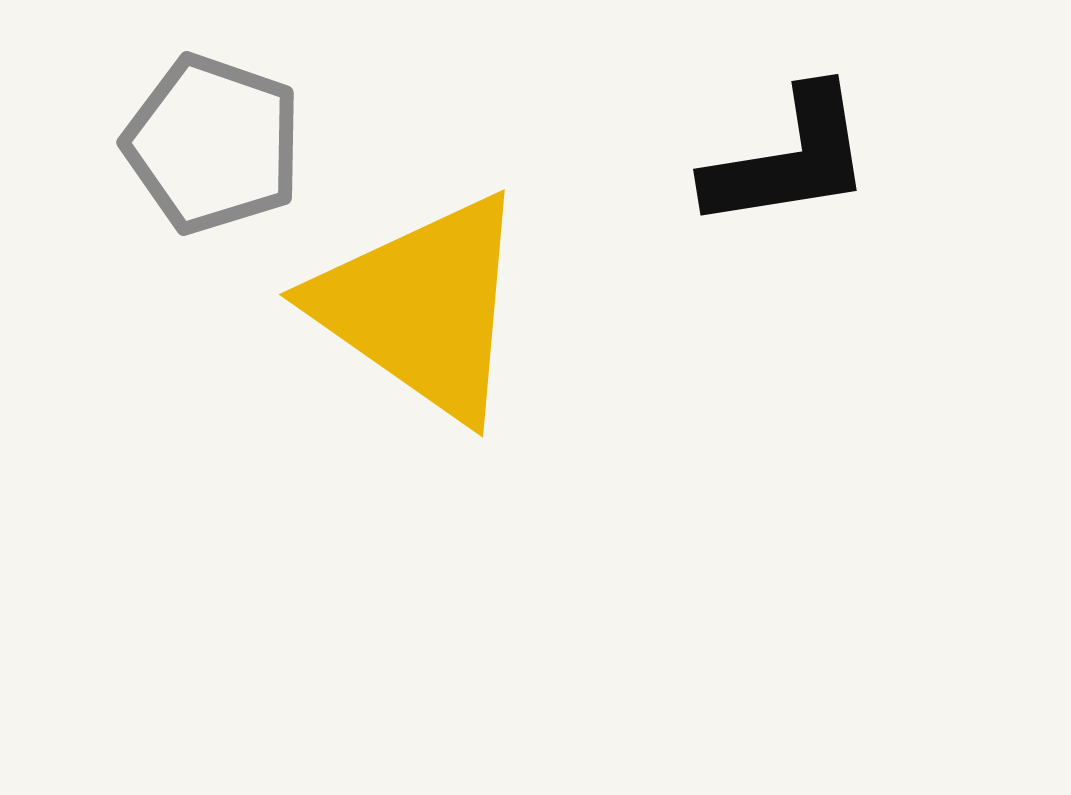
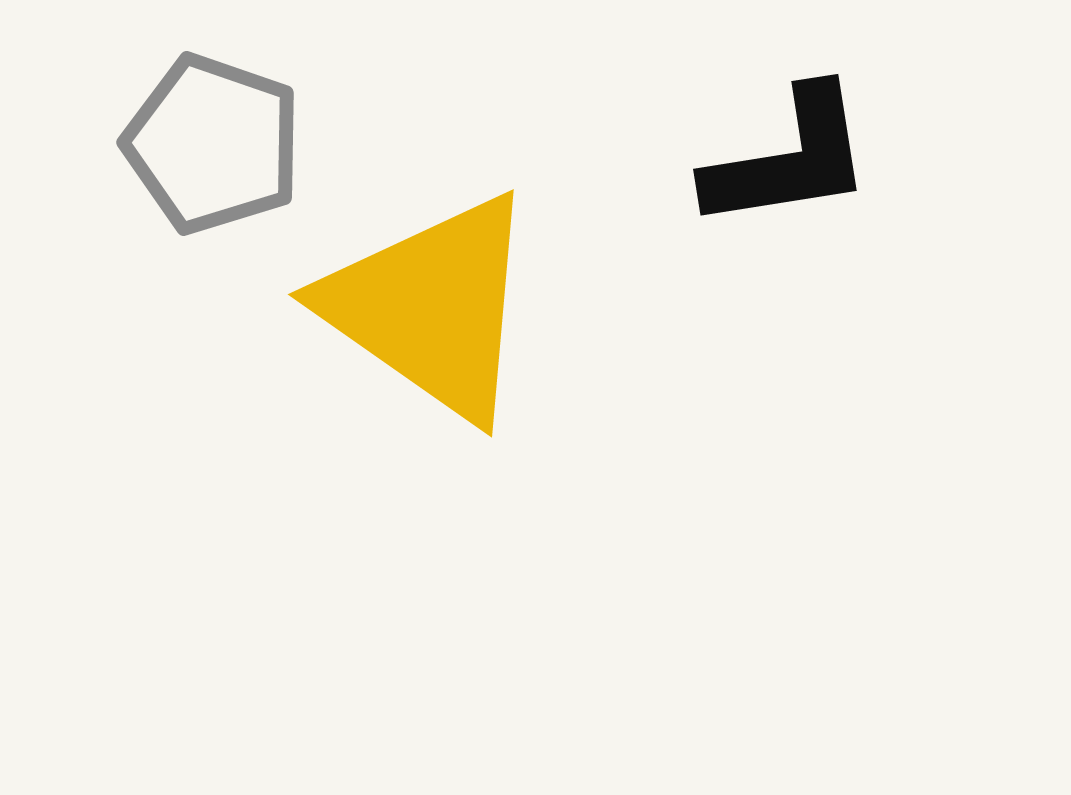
yellow triangle: moved 9 px right
